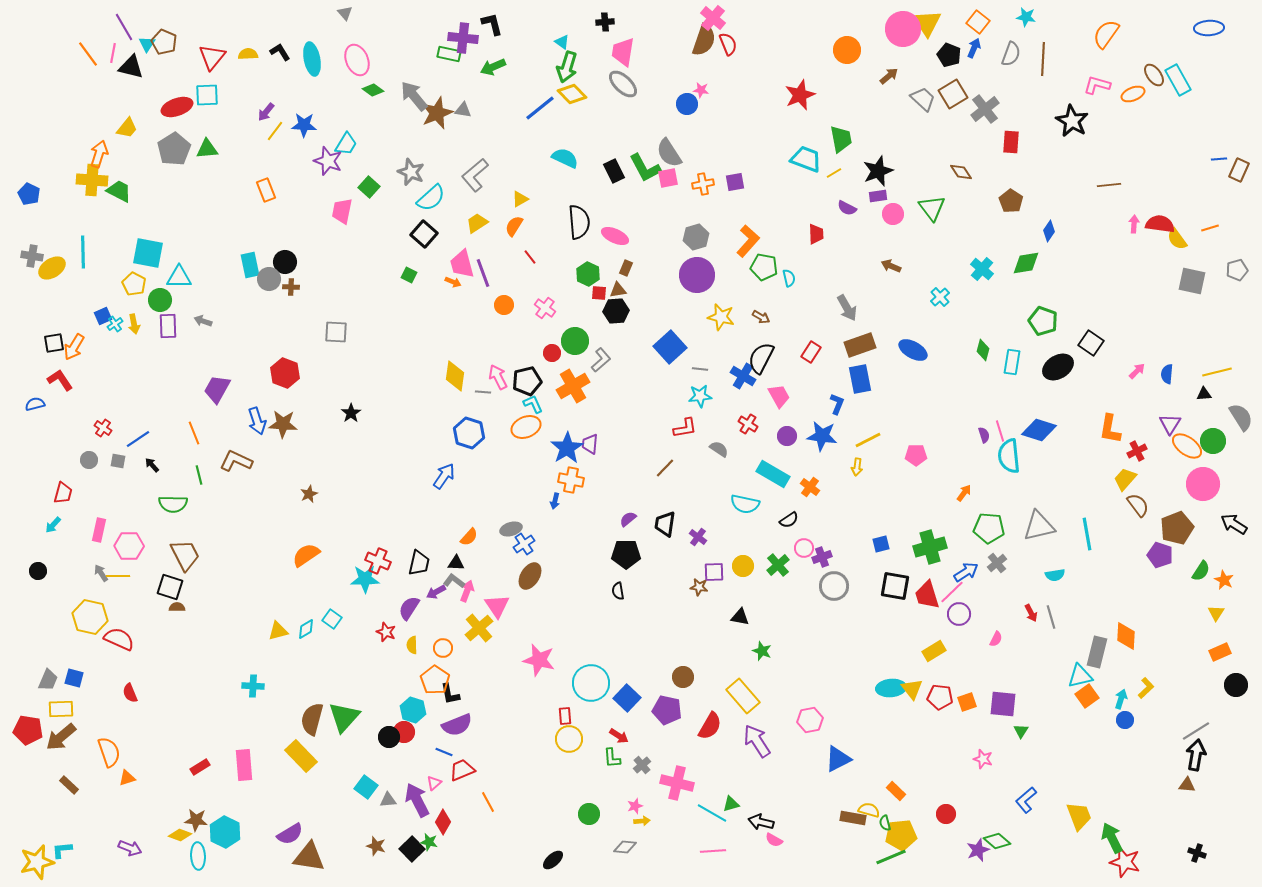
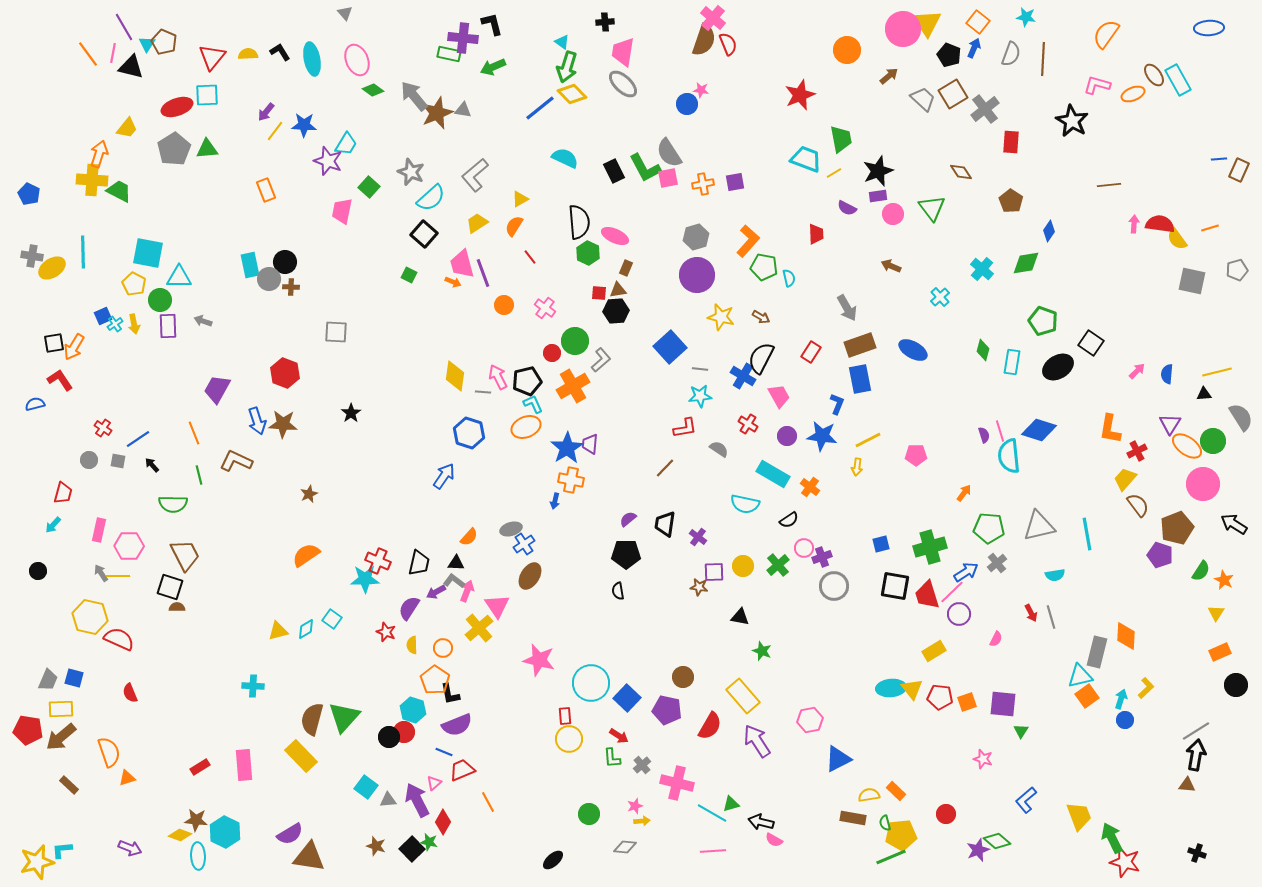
green hexagon at (588, 274): moved 21 px up
yellow semicircle at (869, 810): moved 15 px up; rotated 25 degrees counterclockwise
